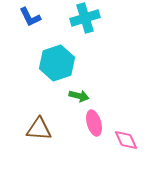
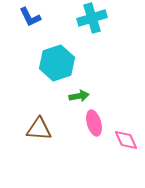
cyan cross: moved 7 px right
green arrow: rotated 24 degrees counterclockwise
